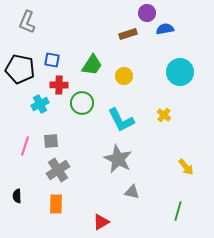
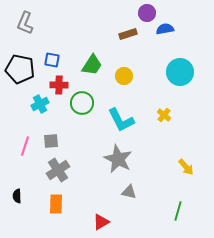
gray L-shape: moved 2 px left, 1 px down
gray triangle: moved 3 px left
